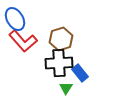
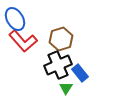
black cross: moved 1 px left, 2 px down; rotated 20 degrees counterclockwise
